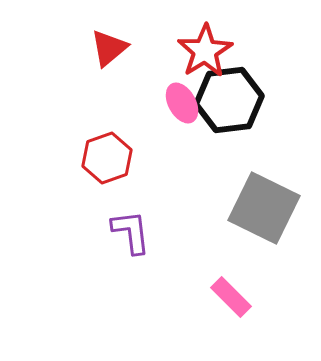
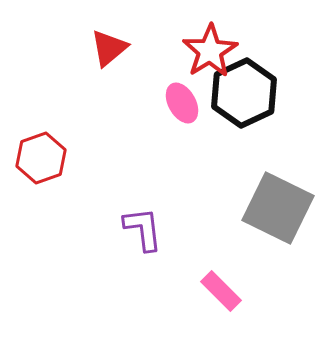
red star: moved 5 px right
black hexagon: moved 15 px right, 7 px up; rotated 18 degrees counterclockwise
red hexagon: moved 66 px left
gray square: moved 14 px right
purple L-shape: moved 12 px right, 3 px up
pink rectangle: moved 10 px left, 6 px up
